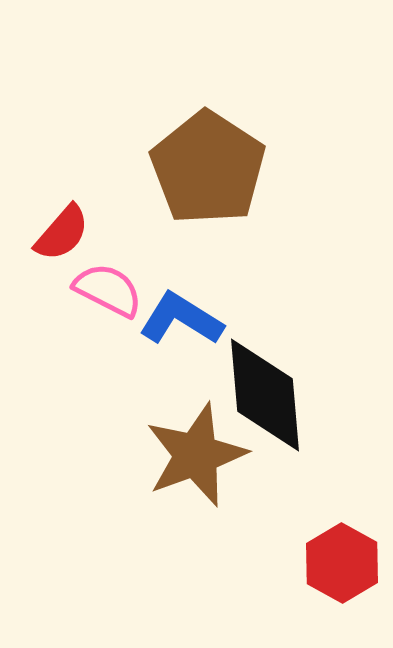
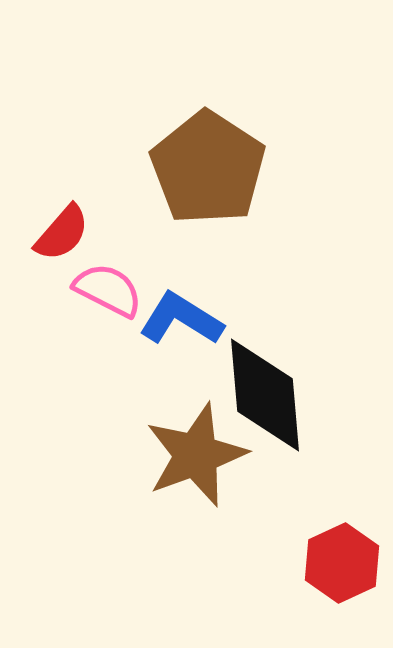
red hexagon: rotated 6 degrees clockwise
